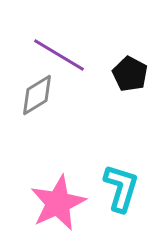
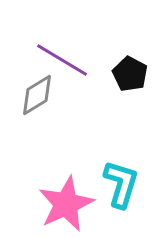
purple line: moved 3 px right, 5 px down
cyan L-shape: moved 4 px up
pink star: moved 8 px right, 1 px down
